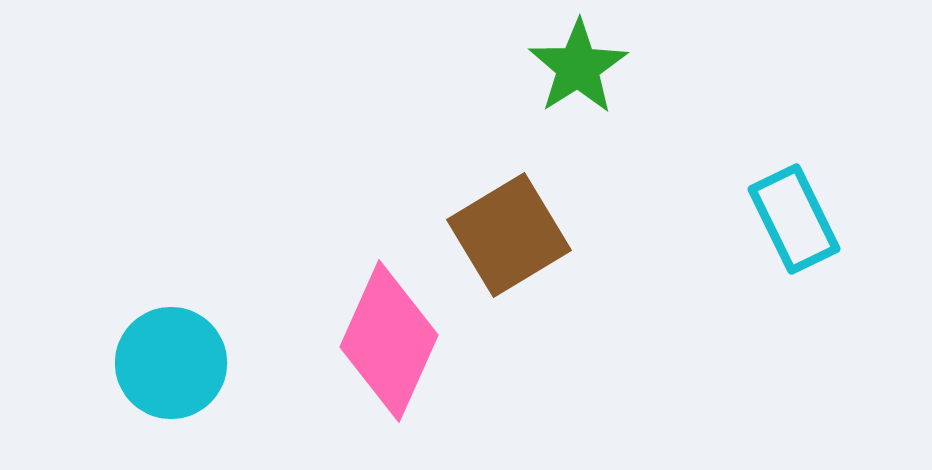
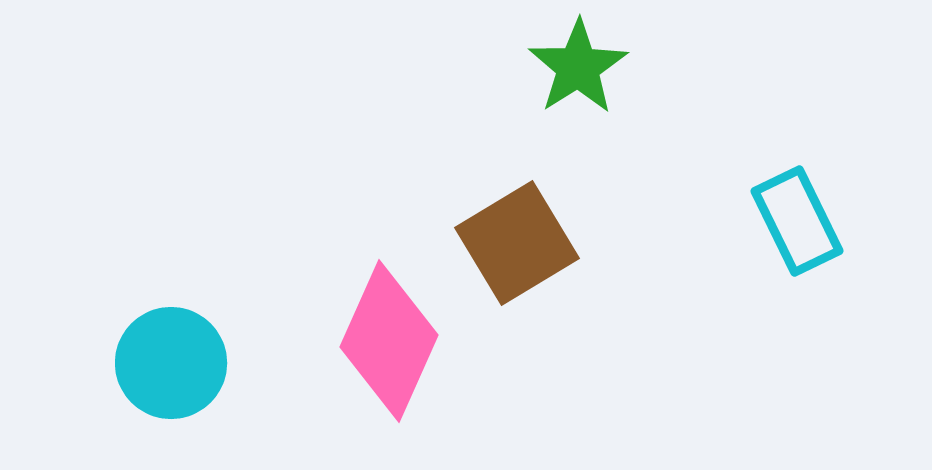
cyan rectangle: moved 3 px right, 2 px down
brown square: moved 8 px right, 8 px down
